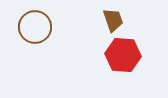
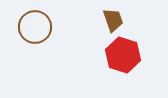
red hexagon: rotated 12 degrees clockwise
